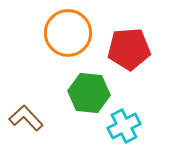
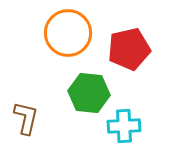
red pentagon: rotated 9 degrees counterclockwise
brown L-shape: rotated 56 degrees clockwise
cyan cross: rotated 24 degrees clockwise
